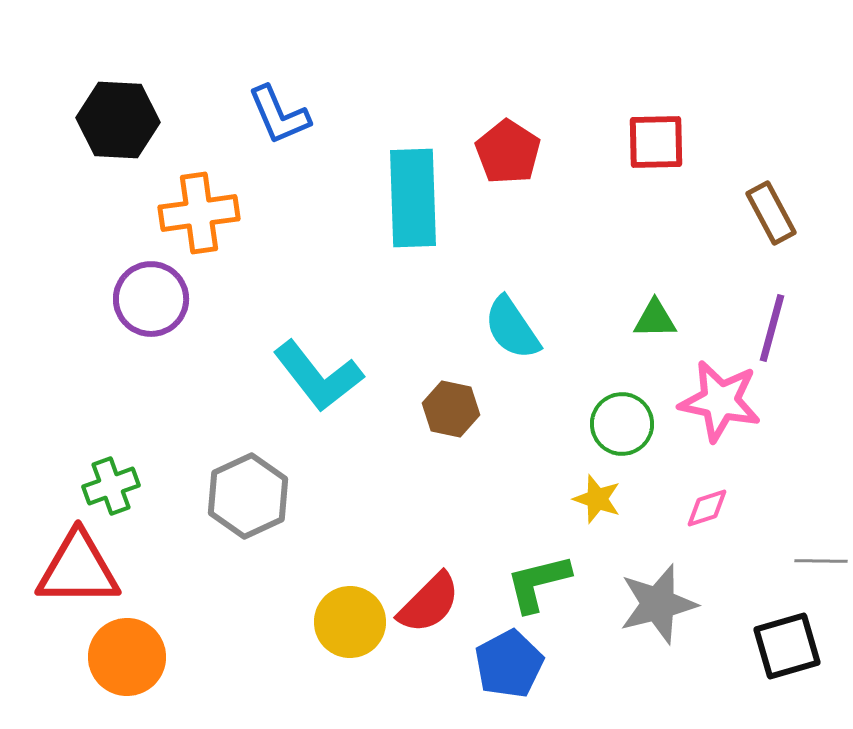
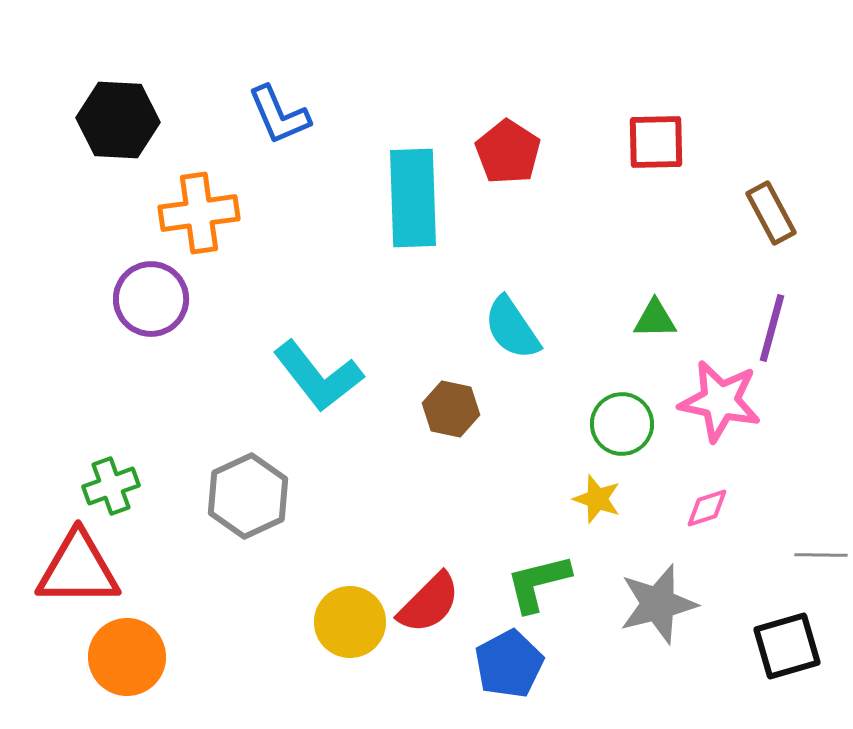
gray line: moved 6 px up
